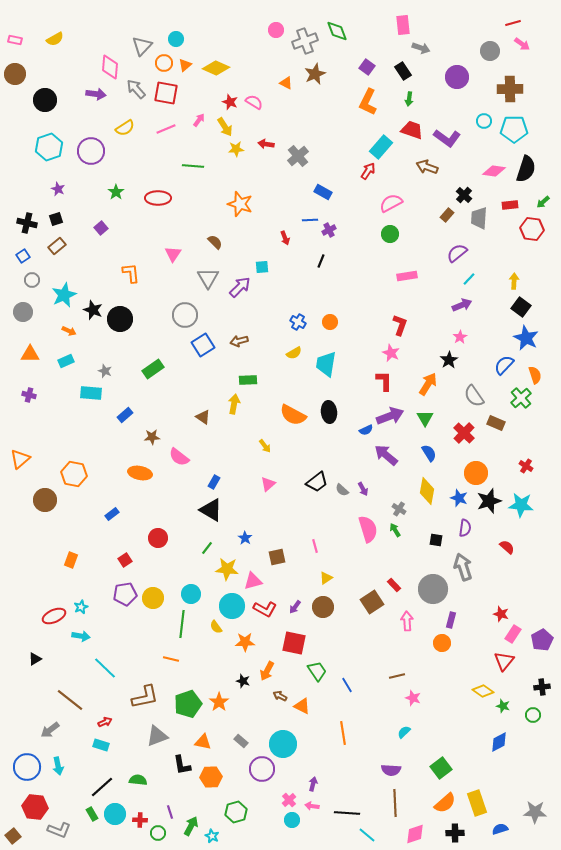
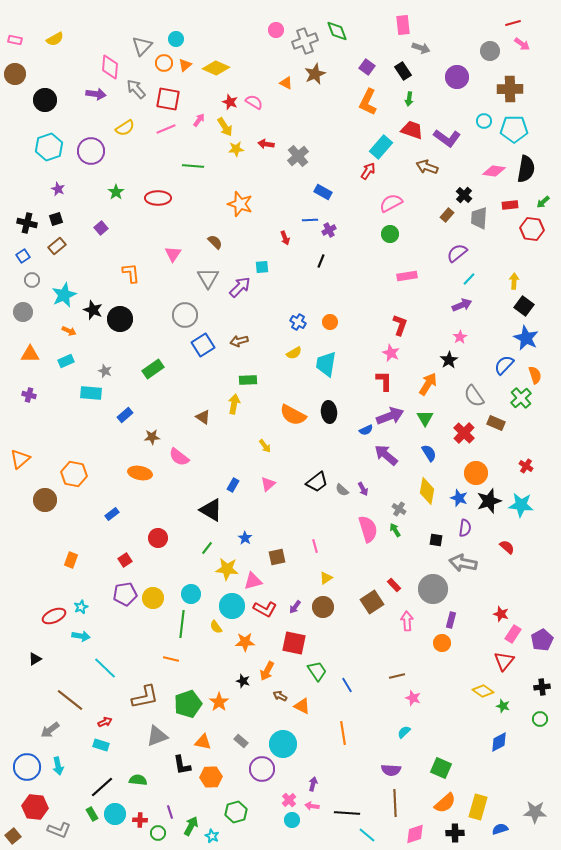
red square at (166, 93): moved 2 px right, 6 px down
black semicircle at (526, 169): rotated 8 degrees counterclockwise
black square at (521, 307): moved 3 px right, 1 px up
blue rectangle at (214, 482): moved 19 px right, 3 px down
gray arrow at (463, 567): moved 4 px up; rotated 60 degrees counterclockwise
green circle at (533, 715): moved 7 px right, 4 px down
green square at (441, 768): rotated 30 degrees counterclockwise
yellow rectangle at (477, 803): moved 1 px right, 4 px down; rotated 35 degrees clockwise
